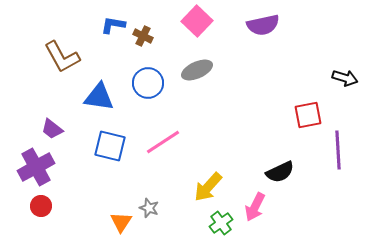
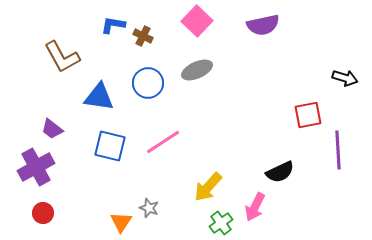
red circle: moved 2 px right, 7 px down
